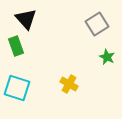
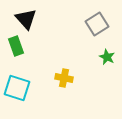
yellow cross: moved 5 px left, 6 px up; rotated 18 degrees counterclockwise
